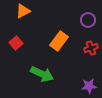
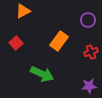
red cross: moved 4 px down
